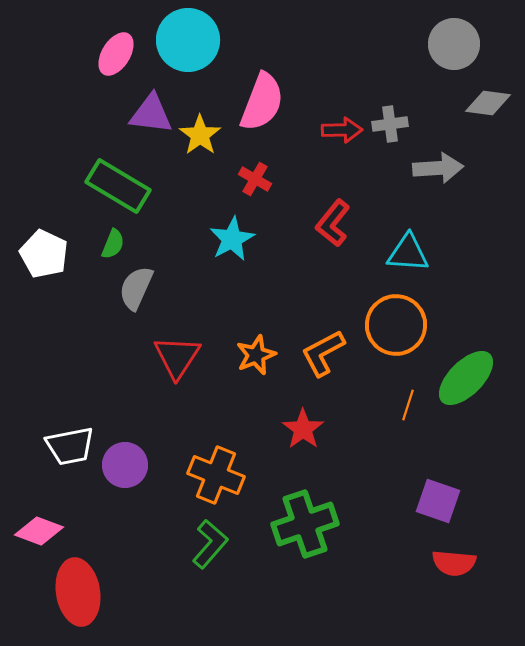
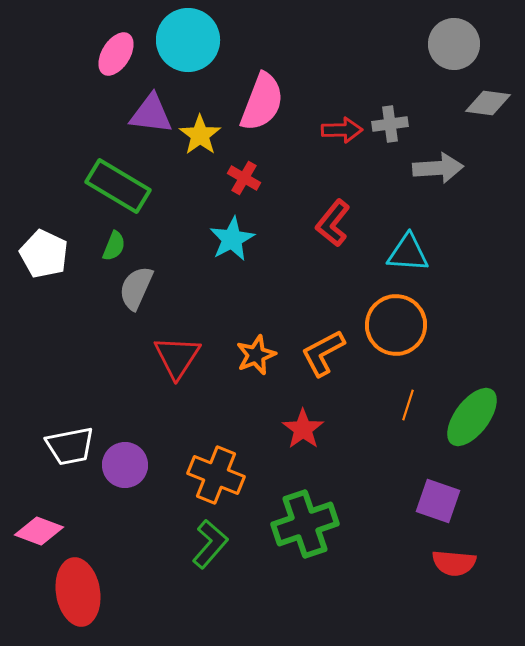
red cross: moved 11 px left, 1 px up
green semicircle: moved 1 px right, 2 px down
green ellipse: moved 6 px right, 39 px down; rotated 8 degrees counterclockwise
